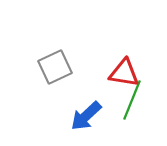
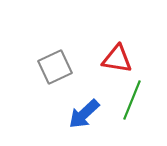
red triangle: moved 7 px left, 14 px up
blue arrow: moved 2 px left, 2 px up
